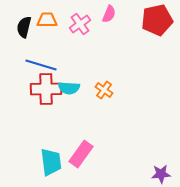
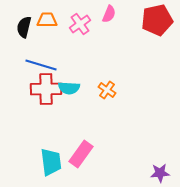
orange cross: moved 3 px right
purple star: moved 1 px left, 1 px up
